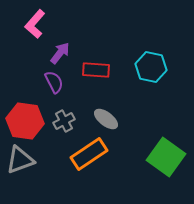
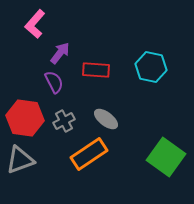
red hexagon: moved 3 px up
